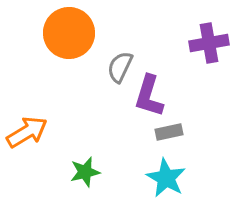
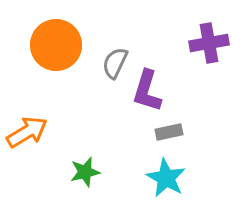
orange circle: moved 13 px left, 12 px down
gray semicircle: moved 5 px left, 4 px up
purple L-shape: moved 2 px left, 5 px up
